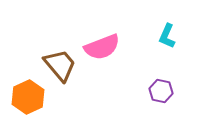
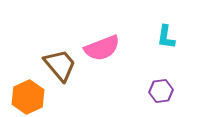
cyan L-shape: moved 1 px left, 1 px down; rotated 15 degrees counterclockwise
pink semicircle: moved 1 px down
purple hexagon: rotated 20 degrees counterclockwise
